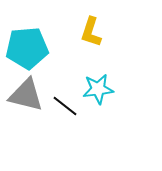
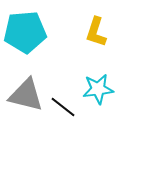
yellow L-shape: moved 5 px right
cyan pentagon: moved 2 px left, 16 px up
black line: moved 2 px left, 1 px down
